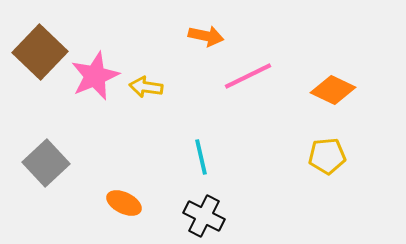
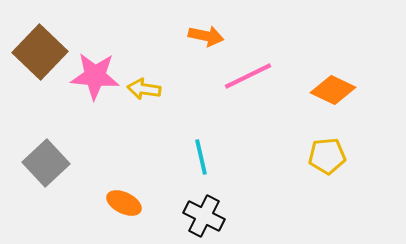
pink star: rotated 27 degrees clockwise
yellow arrow: moved 2 px left, 2 px down
